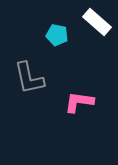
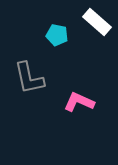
pink L-shape: rotated 16 degrees clockwise
